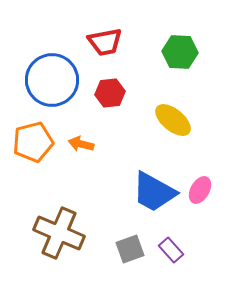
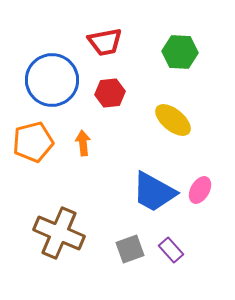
orange arrow: moved 2 px right, 1 px up; rotated 70 degrees clockwise
